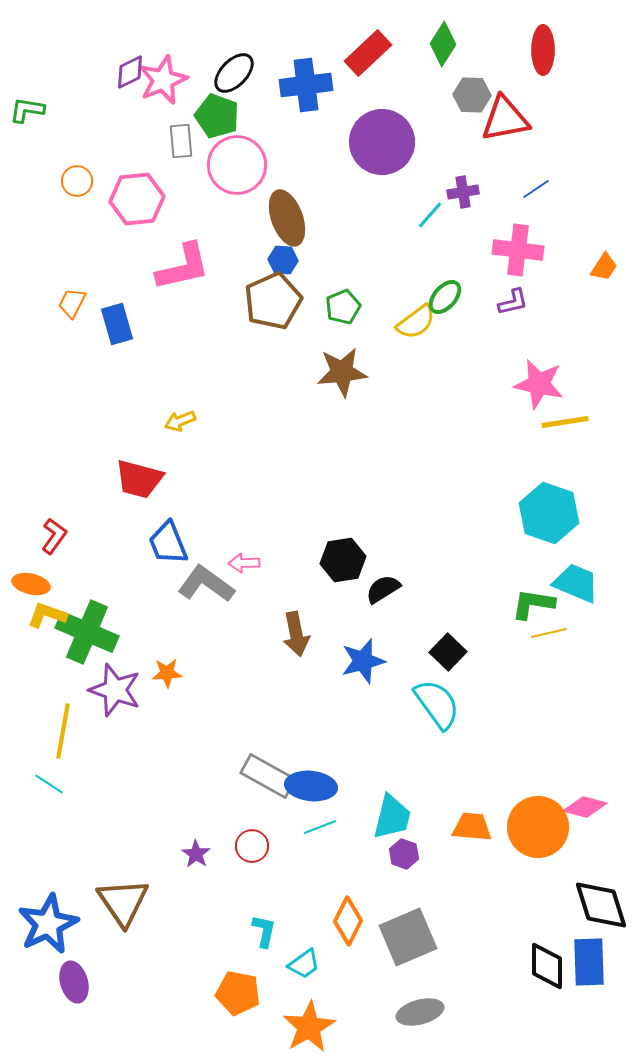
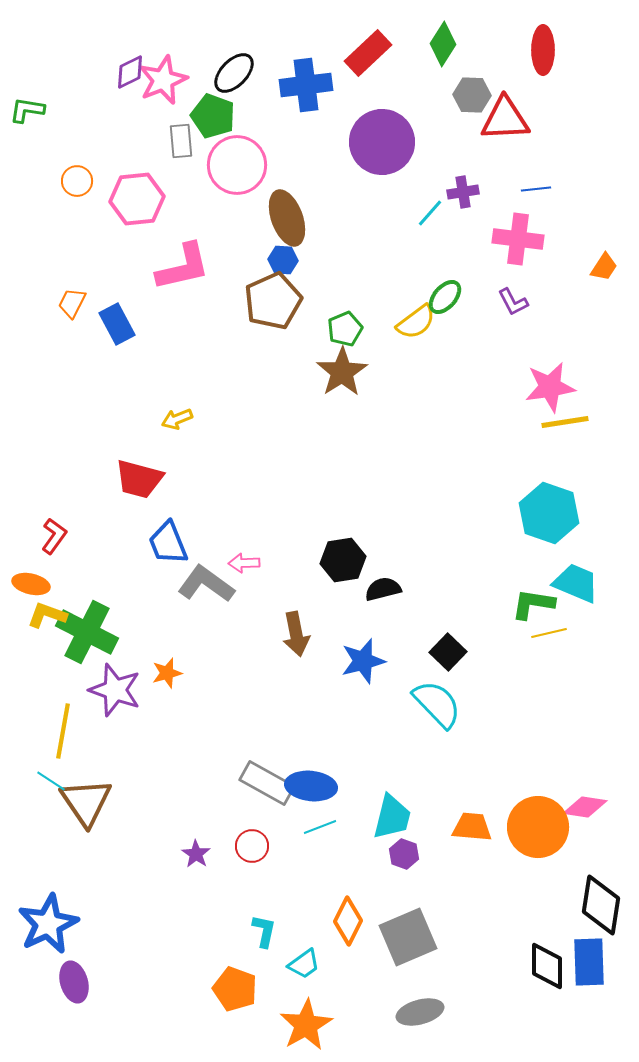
green pentagon at (217, 116): moved 4 px left
red triangle at (505, 119): rotated 8 degrees clockwise
blue line at (536, 189): rotated 28 degrees clockwise
cyan line at (430, 215): moved 2 px up
pink cross at (518, 250): moved 11 px up
purple L-shape at (513, 302): rotated 76 degrees clockwise
green pentagon at (343, 307): moved 2 px right, 22 px down
blue rectangle at (117, 324): rotated 12 degrees counterclockwise
brown star at (342, 372): rotated 27 degrees counterclockwise
pink star at (539, 384): moved 11 px right, 3 px down; rotated 21 degrees counterclockwise
yellow arrow at (180, 421): moved 3 px left, 2 px up
black semicircle at (383, 589): rotated 18 degrees clockwise
green cross at (87, 632): rotated 4 degrees clockwise
orange star at (167, 673): rotated 12 degrees counterclockwise
cyan semicircle at (437, 704): rotated 8 degrees counterclockwise
gray rectangle at (268, 776): moved 1 px left, 7 px down
cyan line at (49, 784): moved 2 px right, 3 px up
pink diamond at (585, 807): rotated 6 degrees counterclockwise
brown triangle at (123, 902): moved 37 px left, 100 px up
black diamond at (601, 905): rotated 26 degrees clockwise
orange pentagon at (238, 993): moved 3 px left, 4 px up; rotated 9 degrees clockwise
orange star at (309, 1027): moved 3 px left, 2 px up
